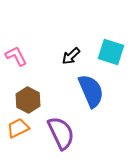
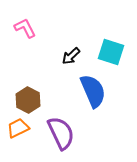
pink L-shape: moved 9 px right, 28 px up
blue semicircle: moved 2 px right
